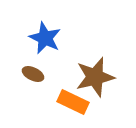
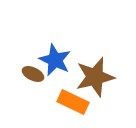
blue star: moved 10 px right, 22 px down
